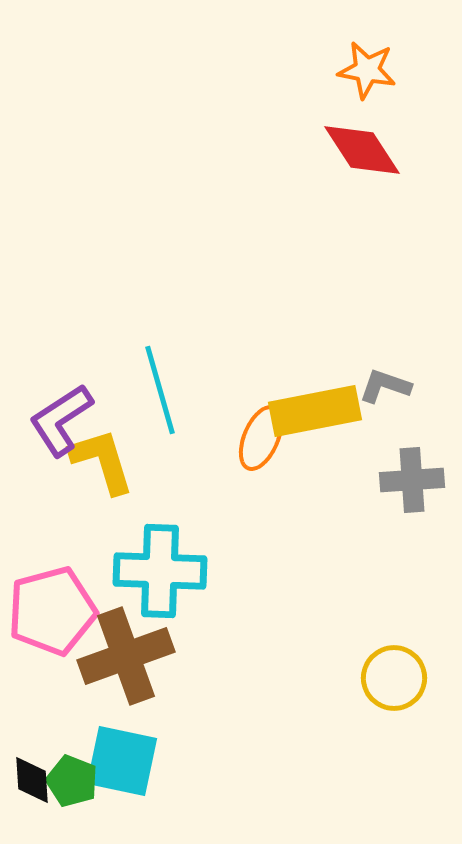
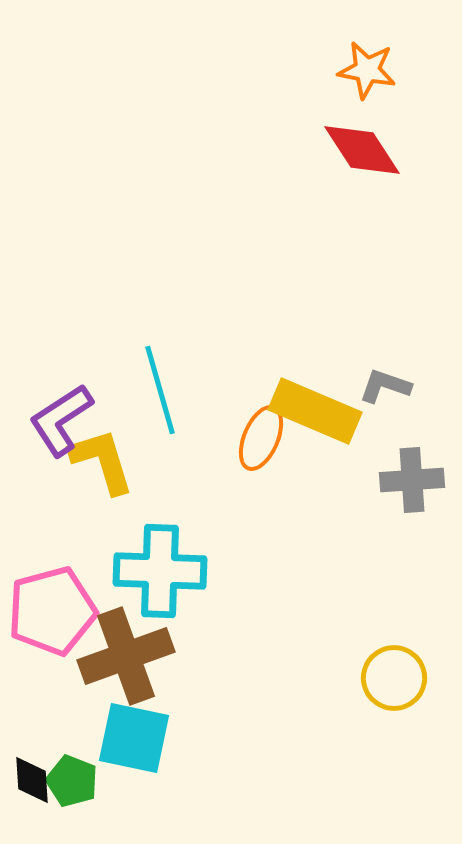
yellow rectangle: rotated 34 degrees clockwise
cyan square: moved 12 px right, 23 px up
